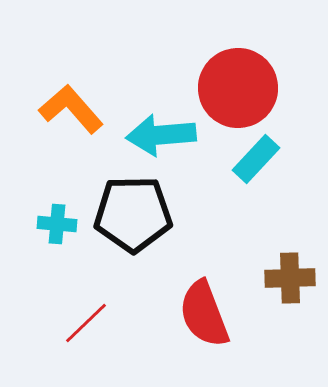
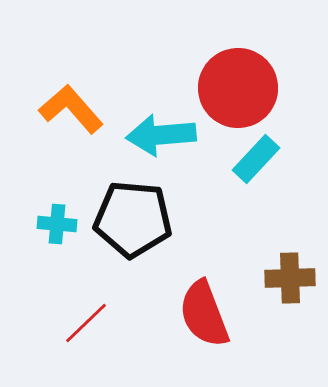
black pentagon: moved 5 px down; rotated 6 degrees clockwise
